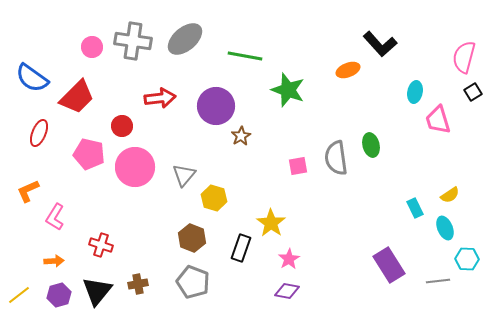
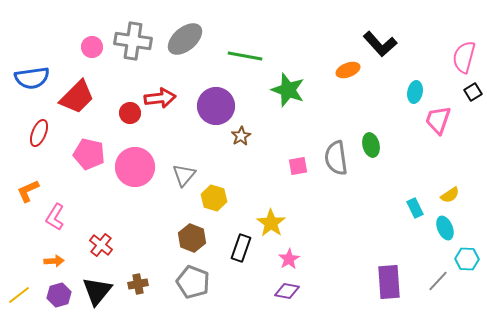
blue semicircle at (32, 78): rotated 44 degrees counterclockwise
pink trapezoid at (438, 120): rotated 36 degrees clockwise
red circle at (122, 126): moved 8 px right, 13 px up
red cross at (101, 245): rotated 20 degrees clockwise
purple rectangle at (389, 265): moved 17 px down; rotated 28 degrees clockwise
gray line at (438, 281): rotated 40 degrees counterclockwise
